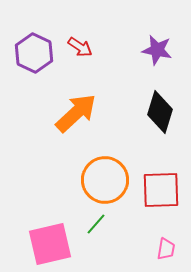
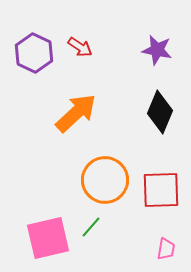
black diamond: rotated 6 degrees clockwise
green line: moved 5 px left, 3 px down
pink square: moved 2 px left, 6 px up
